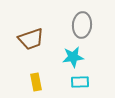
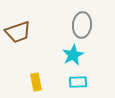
brown trapezoid: moved 13 px left, 7 px up
cyan star: moved 2 px up; rotated 20 degrees counterclockwise
cyan rectangle: moved 2 px left
